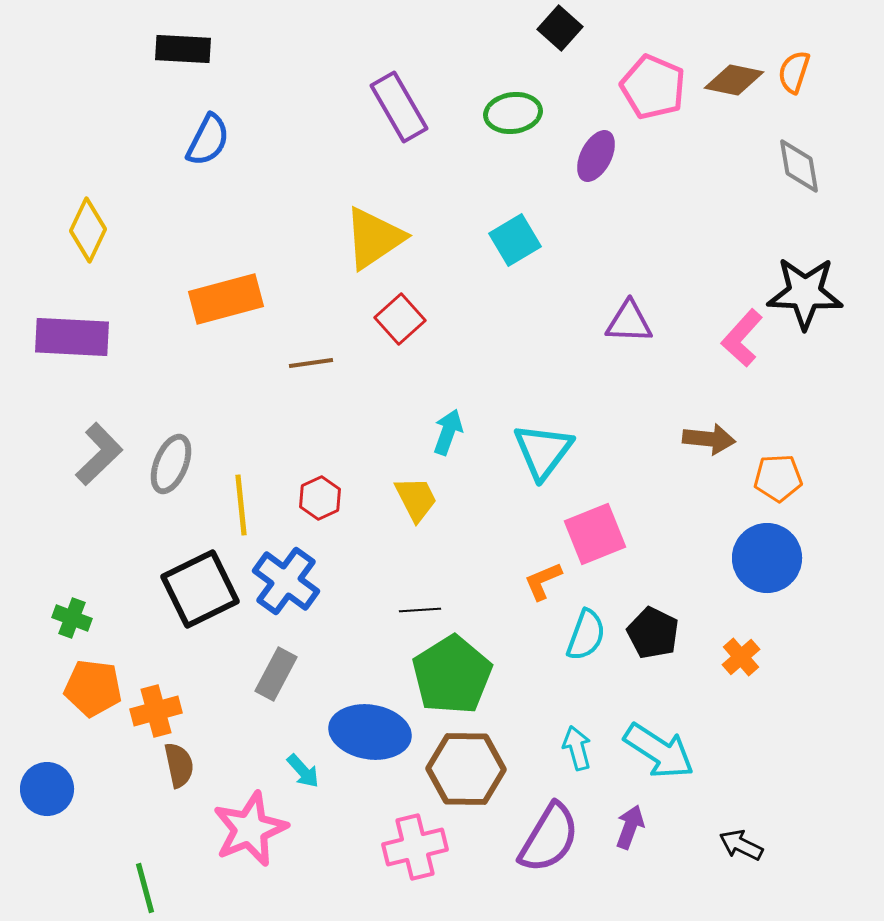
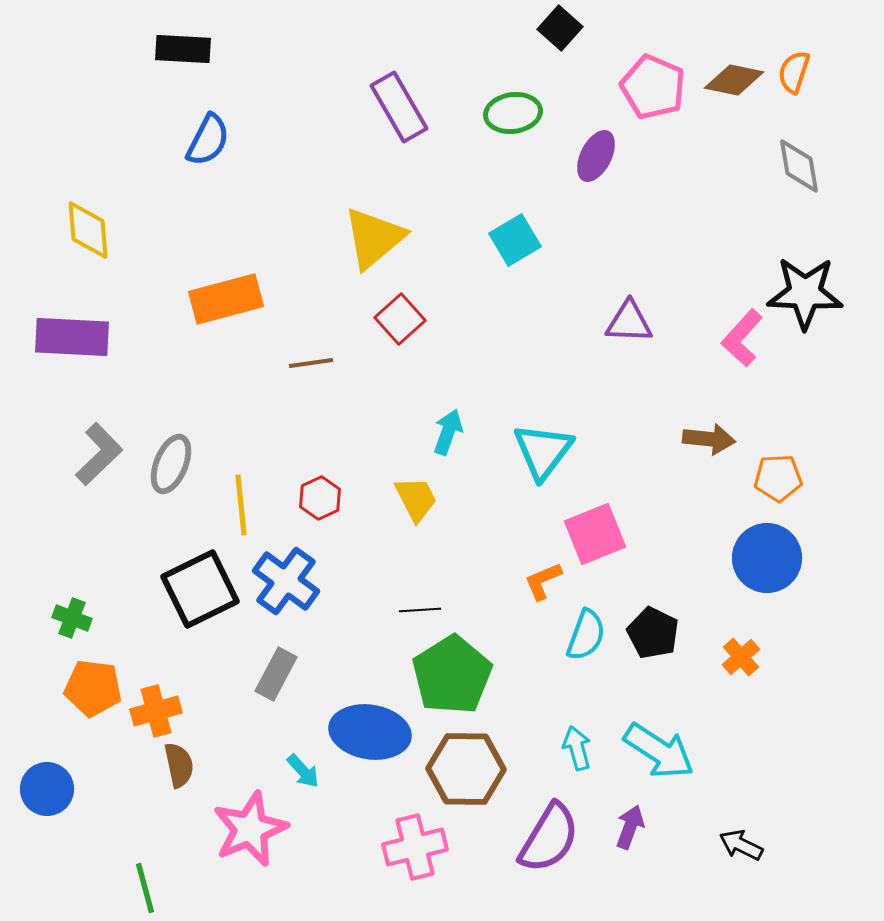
yellow diamond at (88, 230): rotated 30 degrees counterclockwise
yellow triangle at (374, 238): rotated 6 degrees counterclockwise
